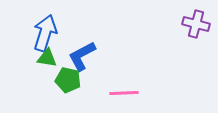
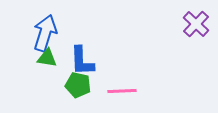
purple cross: rotated 28 degrees clockwise
blue L-shape: moved 5 px down; rotated 64 degrees counterclockwise
green pentagon: moved 10 px right, 5 px down
pink line: moved 2 px left, 2 px up
